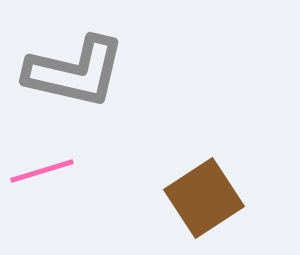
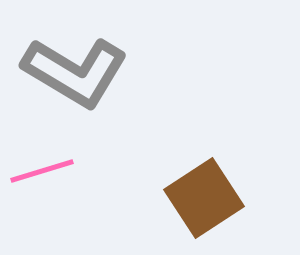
gray L-shape: rotated 18 degrees clockwise
